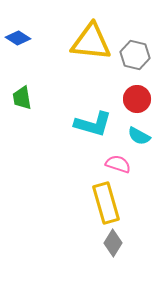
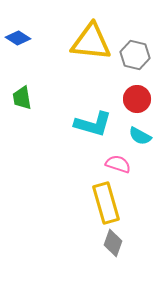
cyan semicircle: moved 1 px right
gray diamond: rotated 12 degrees counterclockwise
